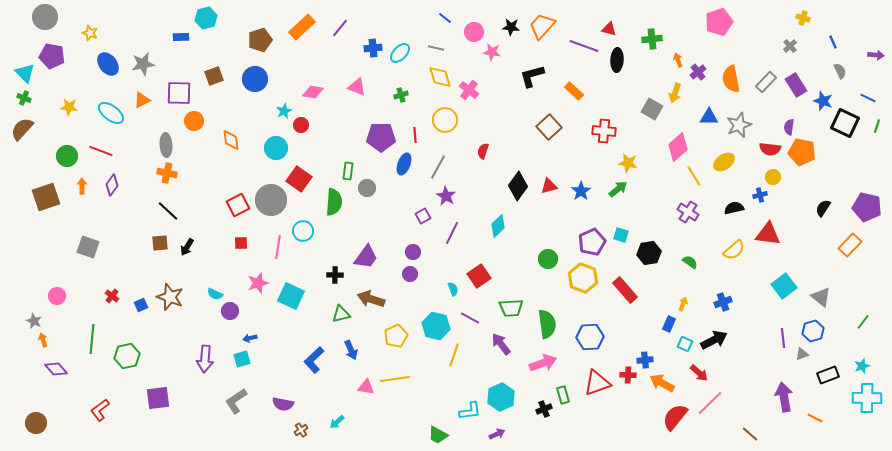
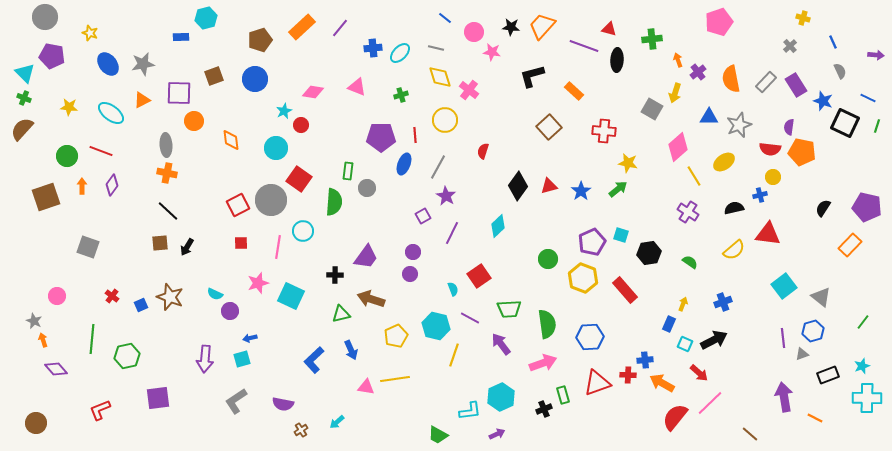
green trapezoid at (511, 308): moved 2 px left, 1 px down
red L-shape at (100, 410): rotated 15 degrees clockwise
